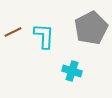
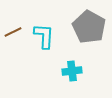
gray pentagon: moved 2 px left, 1 px up; rotated 16 degrees counterclockwise
cyan cross: rotated 24 degrees counterclockwise
